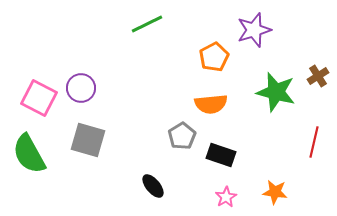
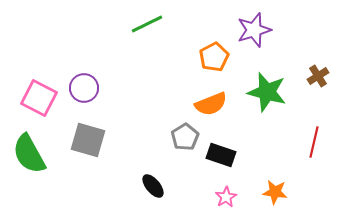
purple circle: moved 3 px right
green star: moved 9 px left
orange semicircle: rotated 16 degrees counterclockwise
gray pentagon: moved 3 px right, 1 px down
